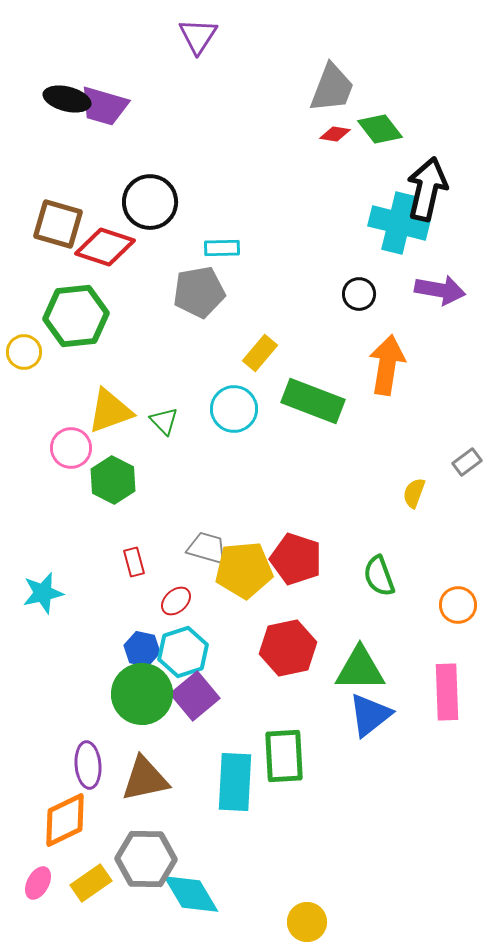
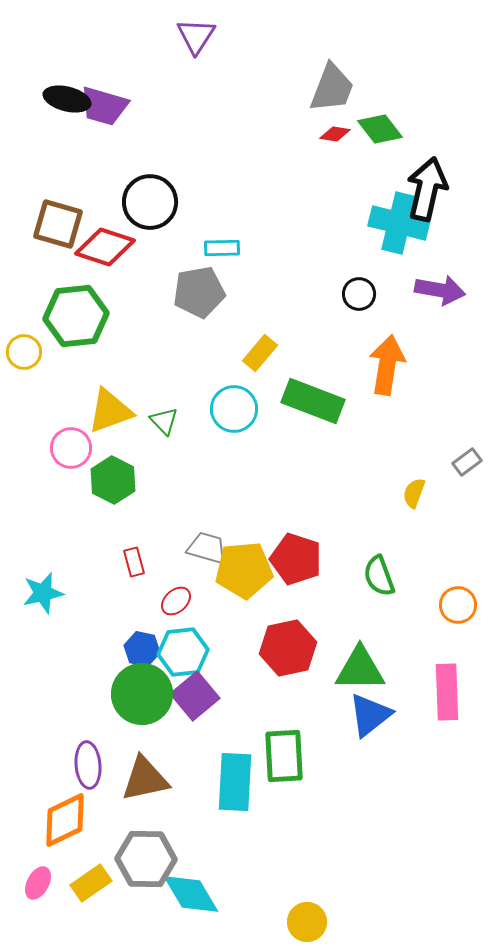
purple triangle at (198, 36): moved 2 px left
cyan hexagon at (183, 652): rotated 12 degrees clockwise
